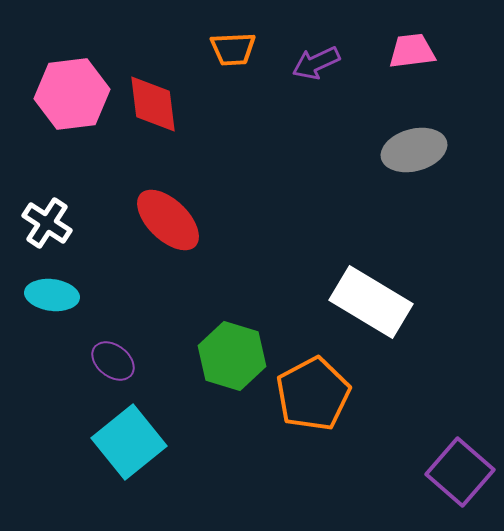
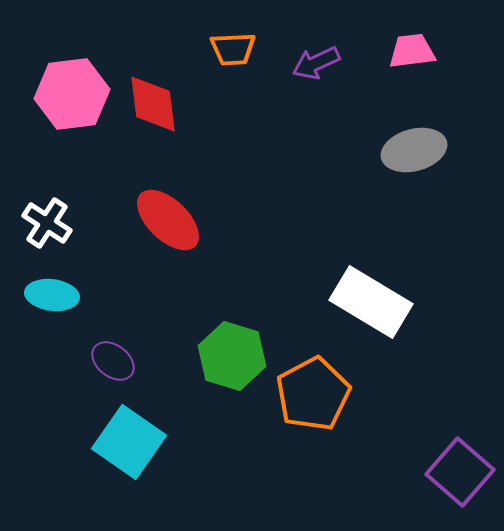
cyan square: rotated 16 degrees counterclockwise
